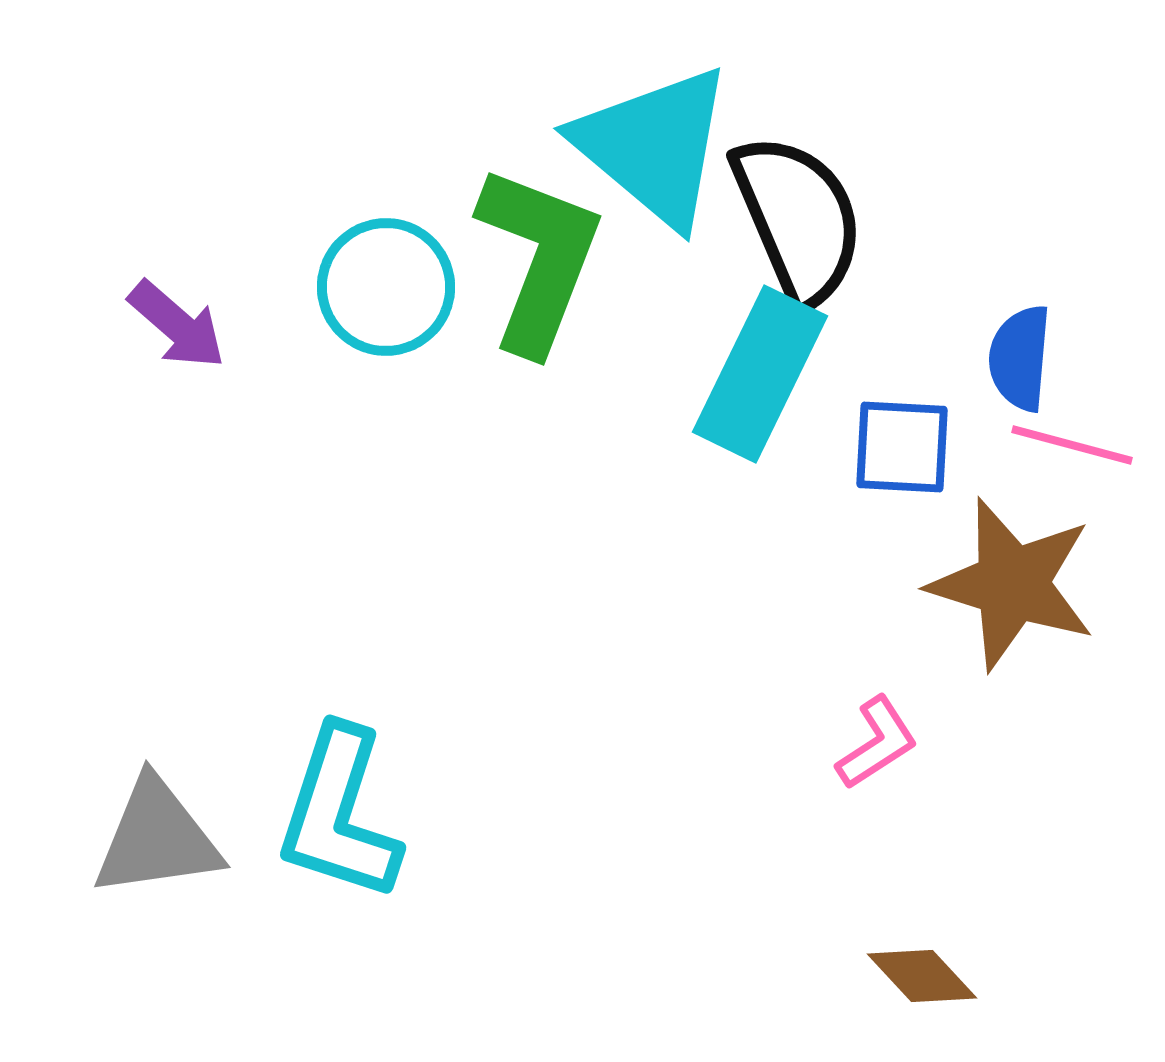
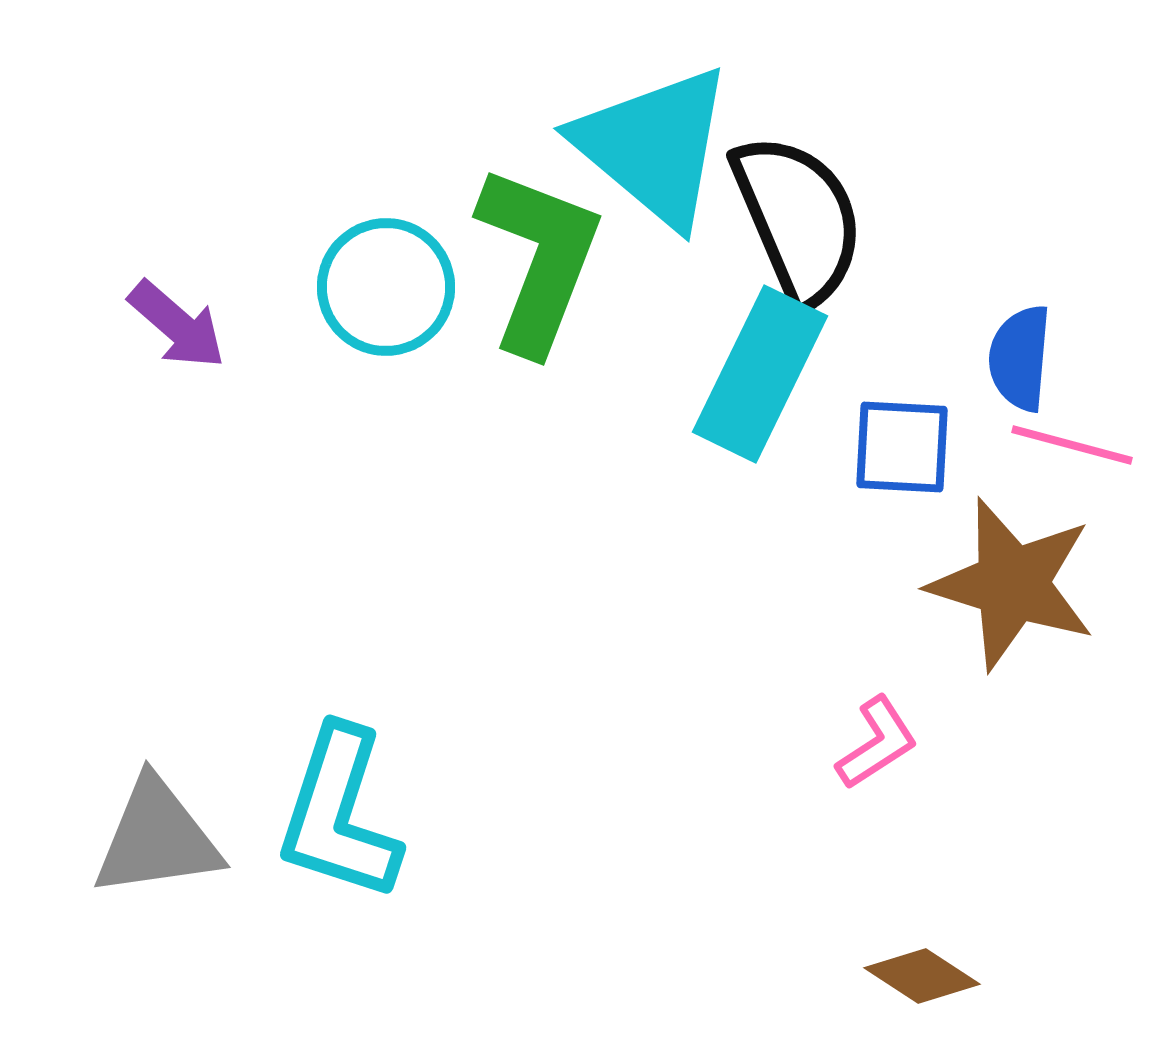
brown diamond: rotated 14 degrees counterclockwise
